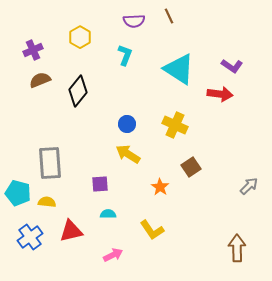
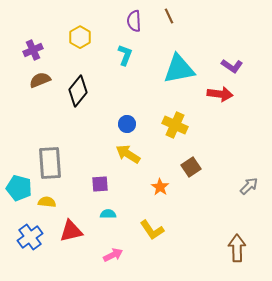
purple semicircle: rotated 90 degrees clockwise
cyan triangle: rotated 44 degrees counterclockwise
cyan pentagon: moved 1 px right, 5 px up
